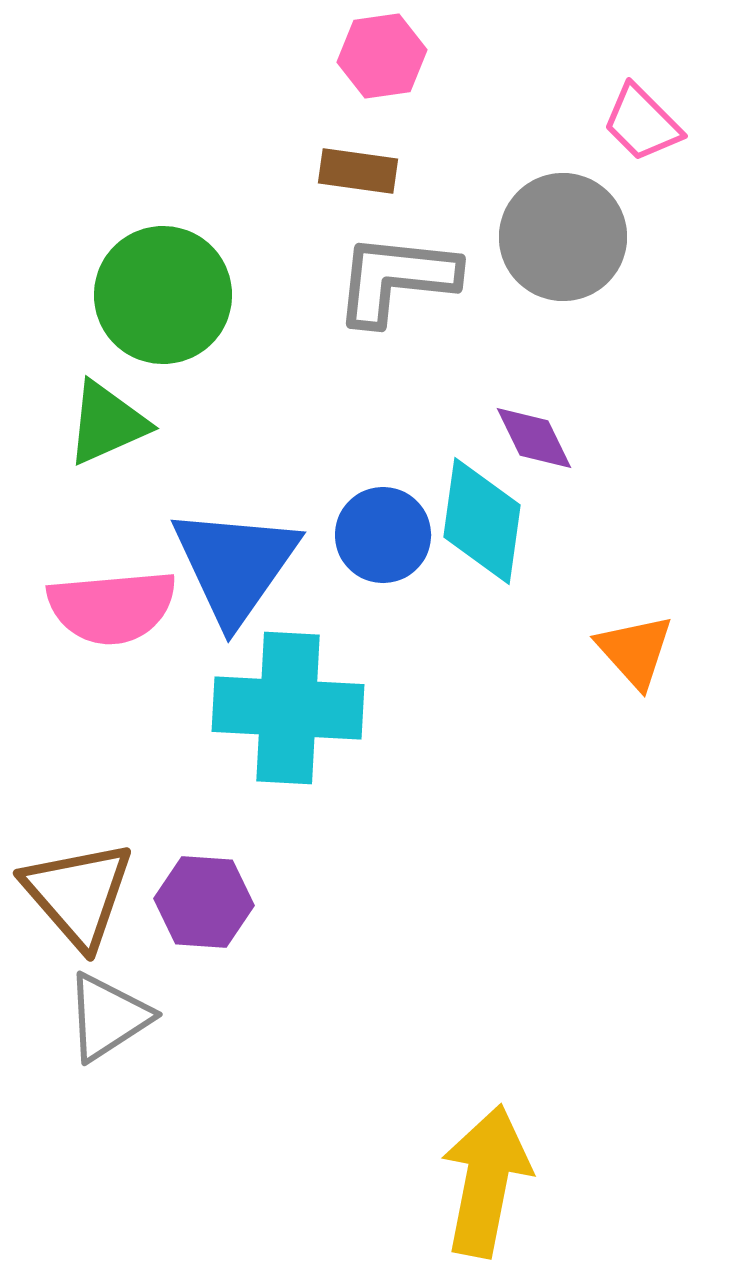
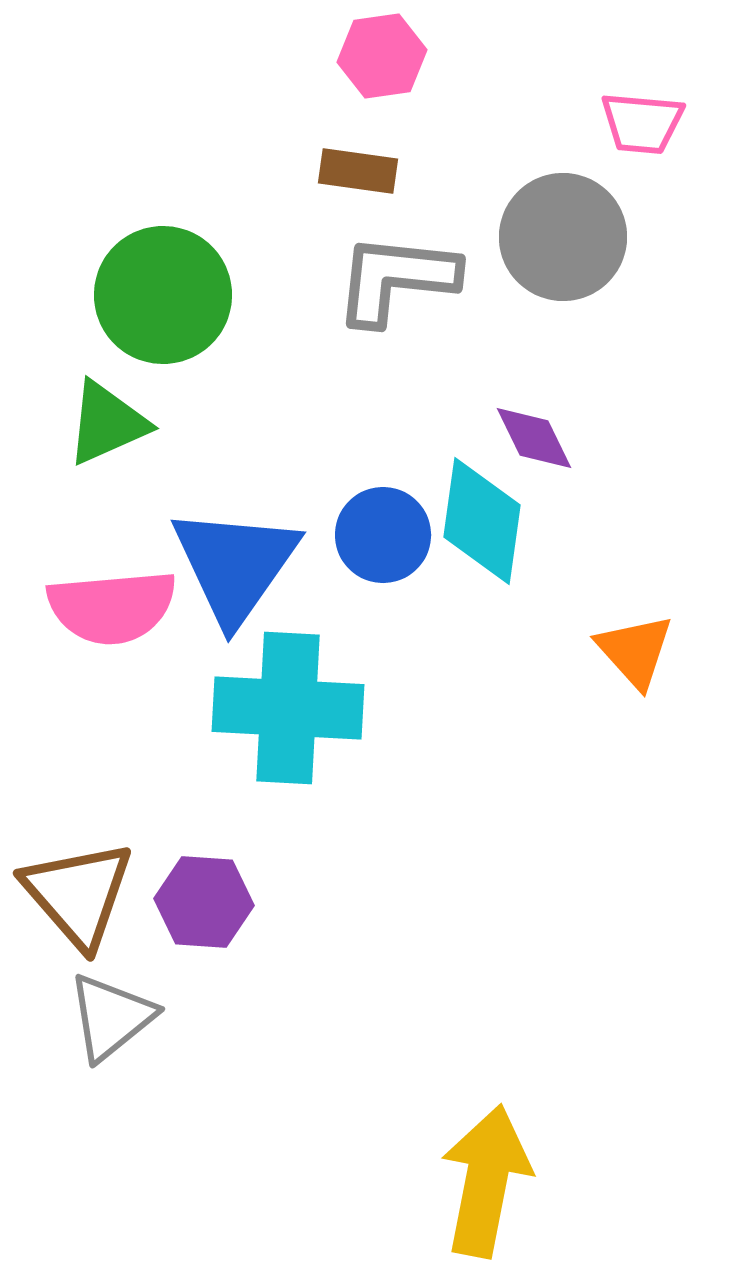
pink trapezoid: rotated 40 degrees counterclockwise
gray triangle: moved 3 px right; rotated 6 degrees counterclockwise
